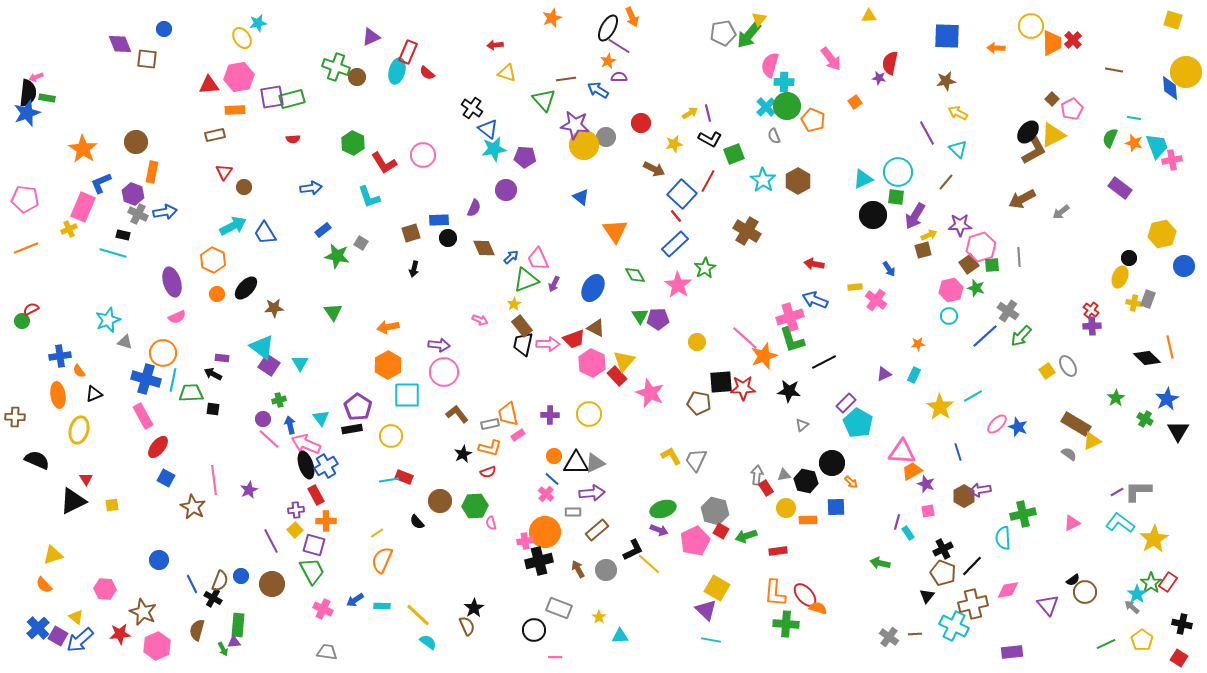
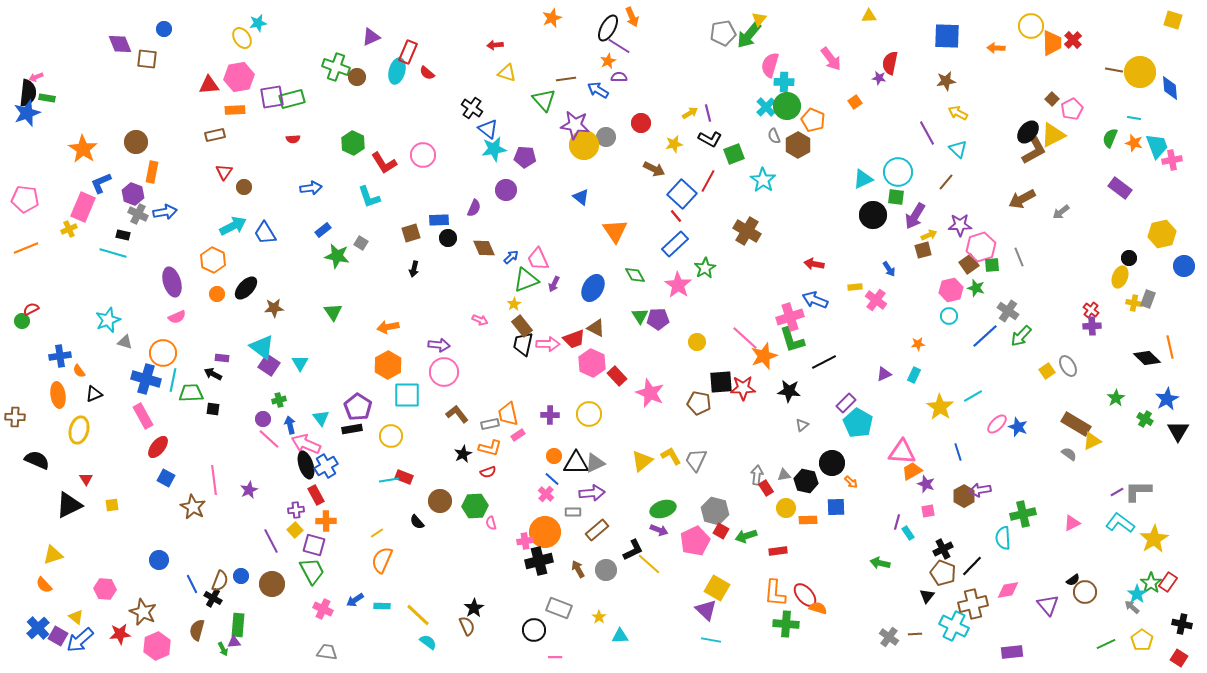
yellow circle at (1186, 72): moved 46 px left
brown hexagon at (798, 181): moved 36 px up
gray line at (1019, 257): rotated 18 degrees counterclockwise
yellow triangle at (624, 361): moved 18 px right, 100 px down; rotated 10 degrees clockwise
black triangle at (73, 501): moved 4 px left, 4 px down
